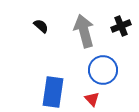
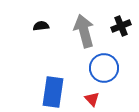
black semicircle: rotated 49 degrees counterclockwise
blue circle: moved 1 px right, 2 px up
